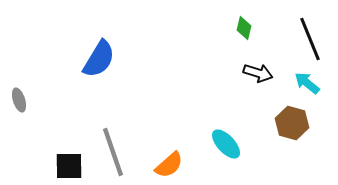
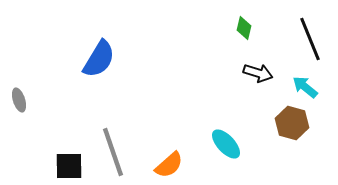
cyan arrow: moved 2 px left, 4 px down
